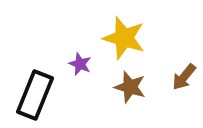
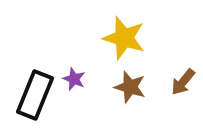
purple star: moved 6 px left, 15 px down
brown arrow: moved 1 px left, 5 px down
